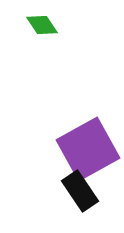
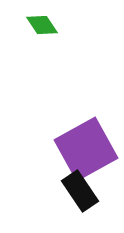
purple square: moved 2 px left
